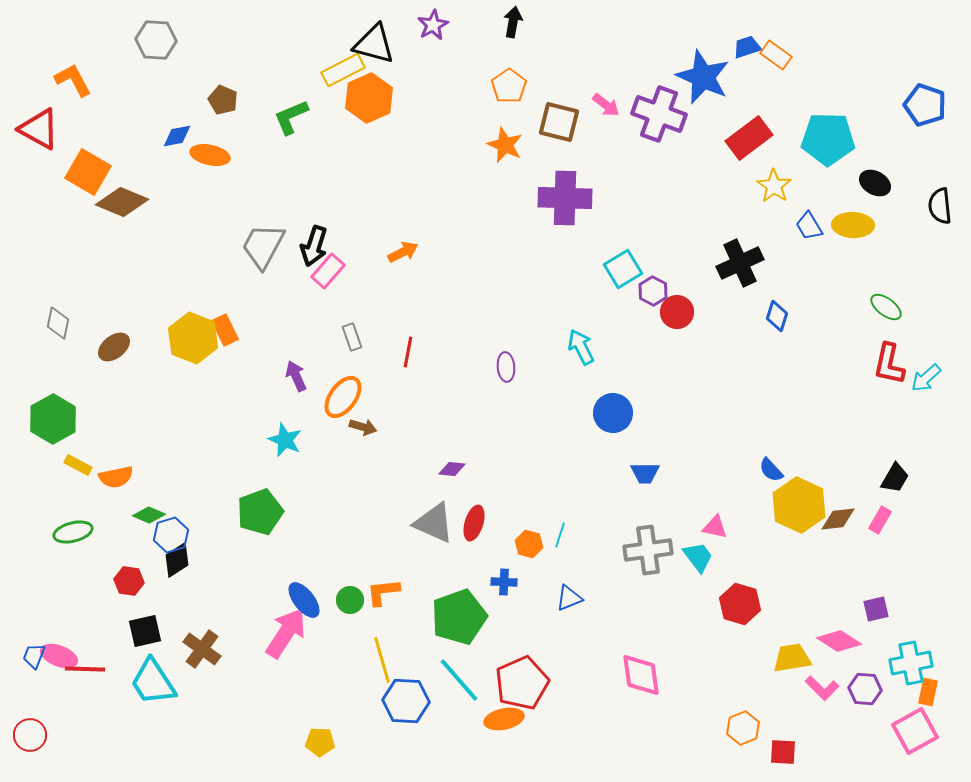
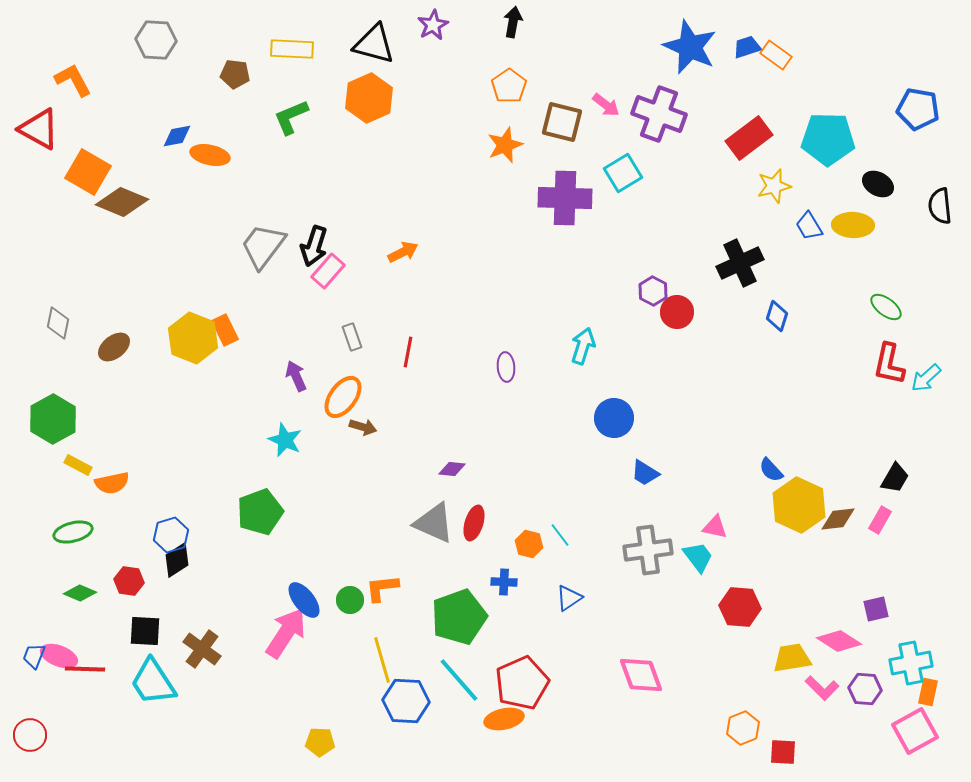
yellow rectangle at (343, 70): moved 51 px left, 21 px up; rotated 30 degrees clockwise
blue star at (703, 77): moved 13 px left, 30 px up
brown pentagon at (223, 100): moved 12 px right, 26 px up; rotated 16 degrees counterclockwise
blue pentagon at (925, 105): moved 7 px left, 4 px down; rotated 9 degrees counterclockwise
brown square at (559, 122): moved 3 px right
orange star at (505, 145): rotated 27 degrees clockwise
black ellipse at (875, 183): moved 3 px right, 1 px down
yellow star at (774, 186): rotated 24 degrees clockwise
gray trapezoid at (263, 246): rotated 9 degrees clockwise
cyan square at (623, 269): moved 96 px up
cyan arrow at (581, 347): moved 2 px right, 1 px up; rotated 45 degrees clockwise
blue circle at (613, 413): moved 1 px right, 5 px down
blue trapezoid at (645, 473): rotated 32 degrees clockwise
orange semicircle at (116, 477): moved 4 px left, 6 px down
green diamond at (149, 515): moved 69 px left, 78 px down
cyan line at (560, 535): rotated 55 degrees counterclockwise
orange L-shape at (383, 592): moved 1 px left, 4 px up
blue triangle at (569, 598): rotated 12 degrees counterclockwise
red hexagon at (740, 604): moved 3 px down; rotated 12 degrees counterclockwise
black square at (145, 631): rotated 16 degrees clockwise
pink diamond at (641, 675): rotated 12 degrees counterclockwise
